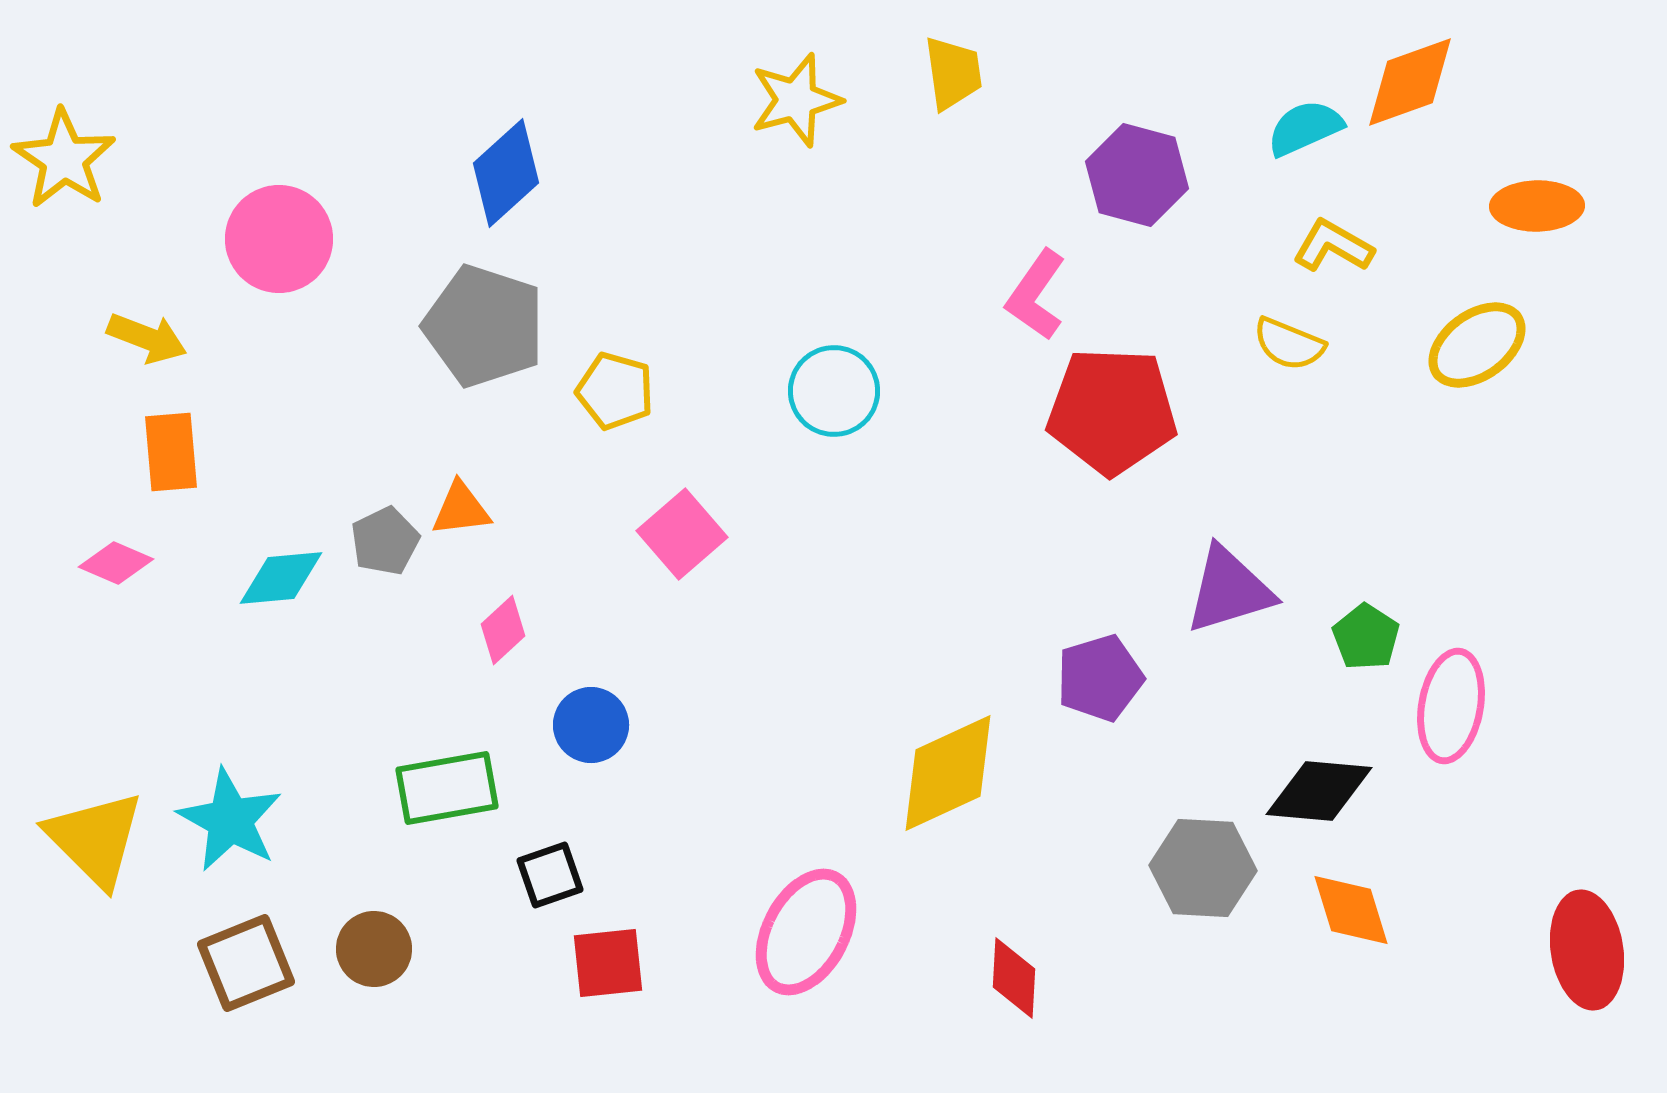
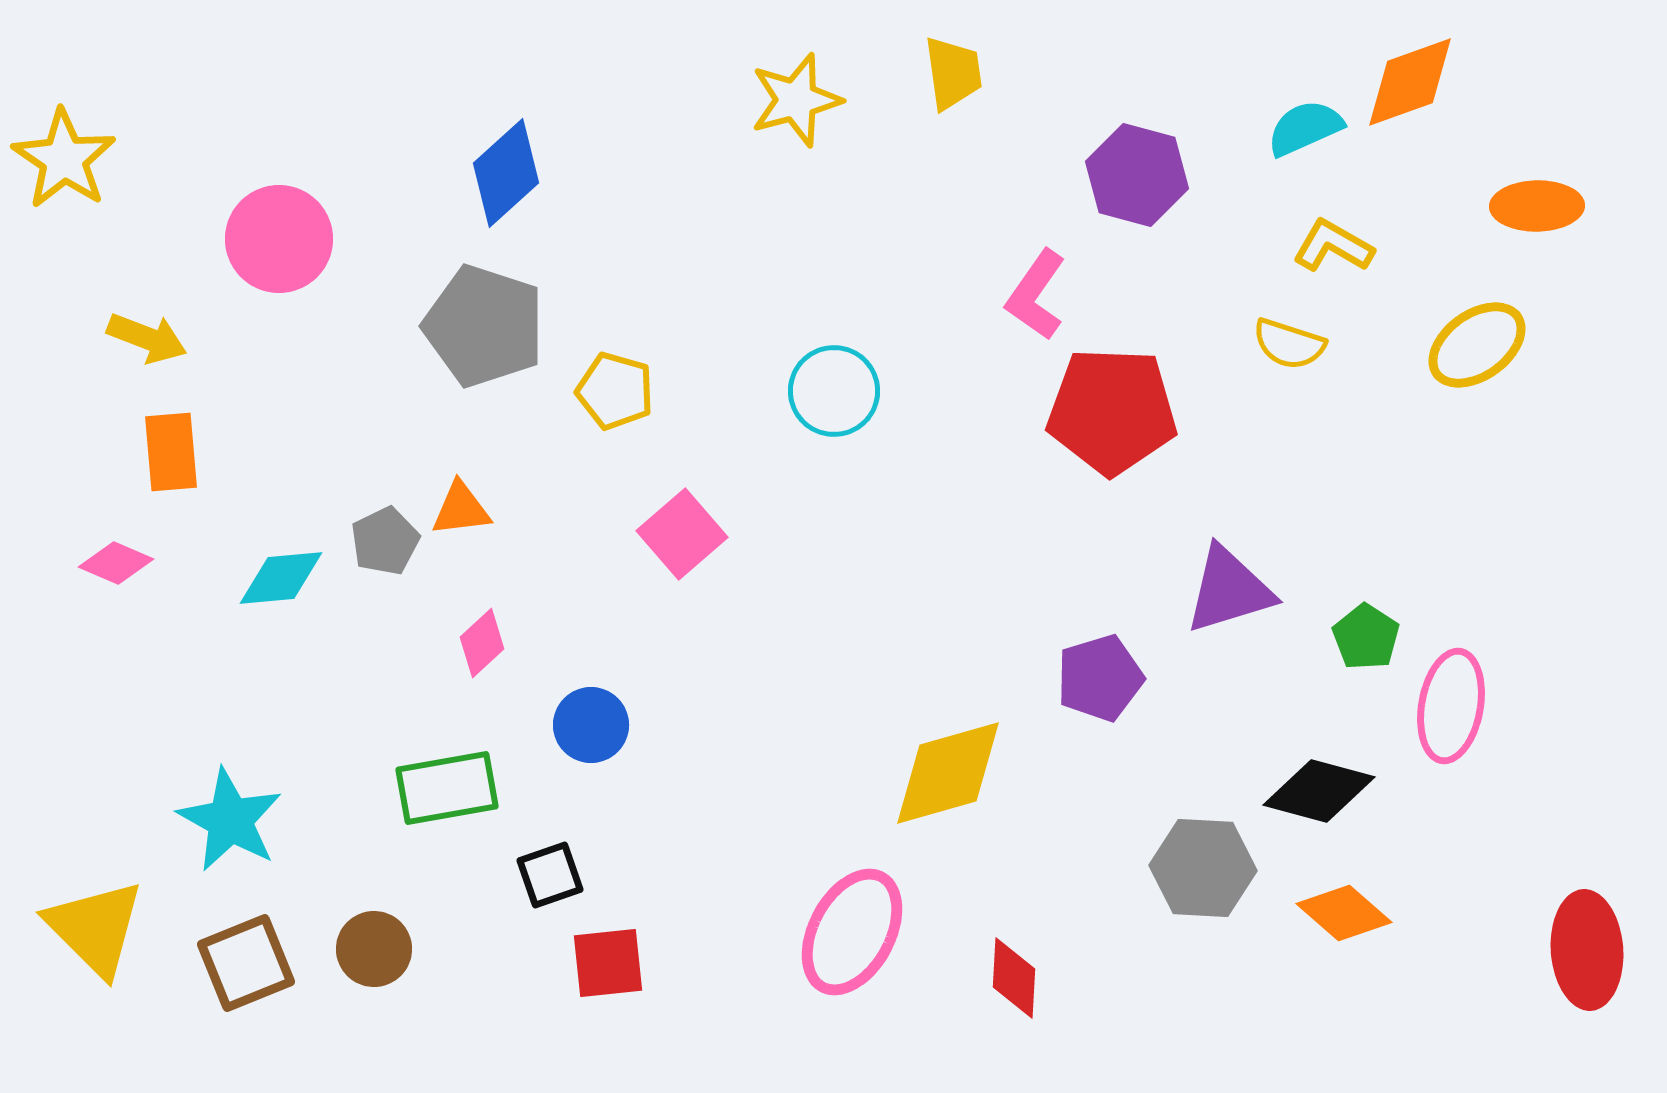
yellow semicircle at (1289, 344): rotated 4 degrees counterclockwise
pink diamond at (503, 630): moved 21 px left, 13 px down
yellow diamond at (948, 773): rotated 9 degrees clockwise
black diamond at (1319, 791): rotated 10 degrees clockwise
yellow triangle at (95, 839): moved 89 px down
orange diamond at (1351, 910): moved 7 px left, 3 px down; rotated 32 degrees counterclockwise
pink ellipse at (806, 932): moved 46 px right
red ellipse at (1587, 950): rotated 5 degrees clockwise
